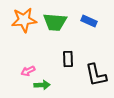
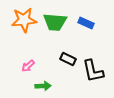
blue rectangle: moved 3 px left, 2 px down
black rectangle: rotated 63 degrees counterclockwise
pink arrow: moved 5 px up; rotated 16 degrees counterclockwise
black L-shape: moved 3 px left, 4 px up
green arrow: moved 1 px right, 1 px down
